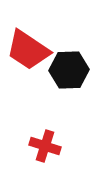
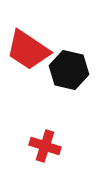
black hexagon: rotated 15 degrees clockwise
